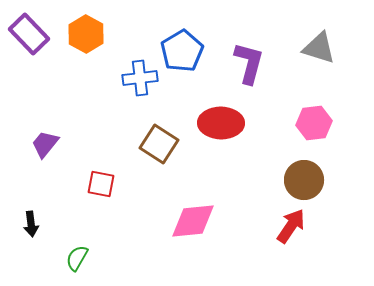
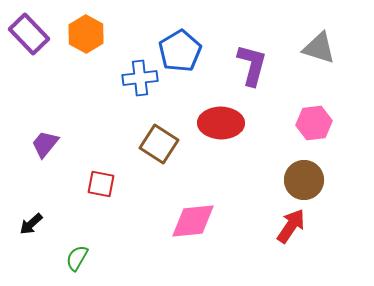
blue pentagon: moved 2 px left
purple L-shape: moved 3 px right, 2 px down
black arrow: rotated 55 degrees clockwise
